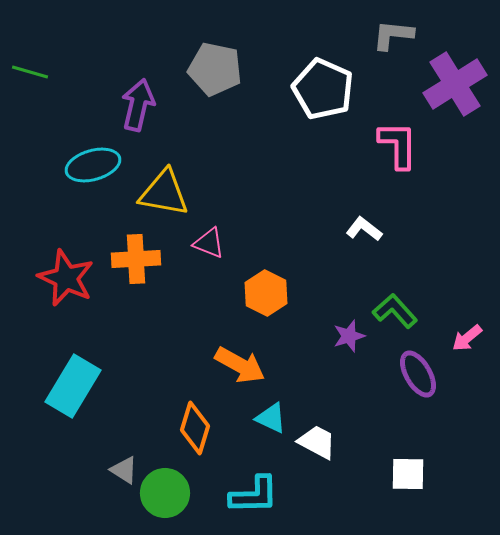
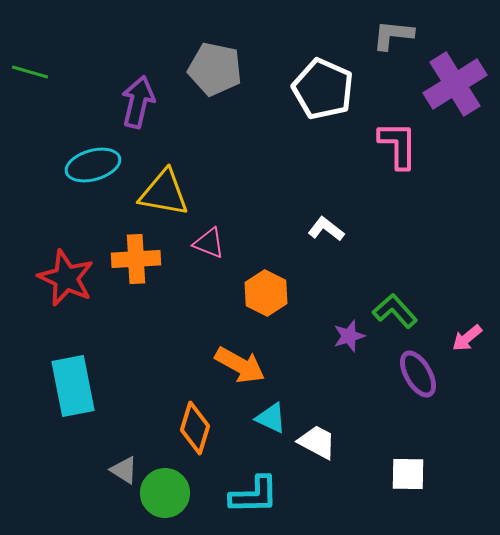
purple arrow: moved 3 px up
white L-shape: moved 38 px left
cyan rectangle: rotated 42 degrees counterclockwise
